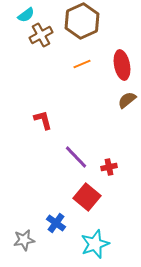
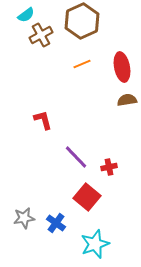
red ellipse: moved 2 px down
brown semicircle: rotated 30 degrees clockwise
gray star: moved 22 px up
